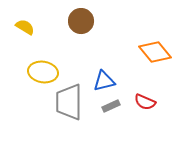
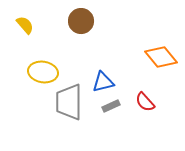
yellow semicircle: moved 2 px up; rotated 18 degrees clockwise
orange diamond: moved 6 px right, 5 px down
blue triangle: moved 1 px left, 1 px down
red semicircle: rotated 25 degrees clockwise
